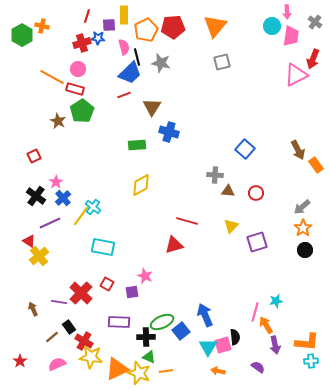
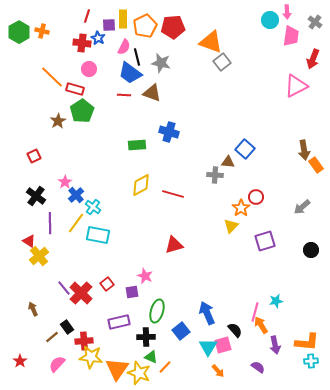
yellow rectangle at (124, 15): moved 1 px left, 4 px down
orange cross at (42, 26): moved 5 px down
orange triangle at (215, 26): moved 4 px left, 16 px down; rotated 50 degrees counterclockwise
cyan circle at (272, 26): moved 2 px left, 6 px up
orange pentagon at (146, 30): moved 1 px left, 4 px up
green hexagon at (22, 35): moved 3 px left, 3 px up
blue star at (98, 38): rotated 24 degrees clockwise
red cross at (82, 43): rotated 24 degrees clockwise
pink semicircle at (124, 47): rotated 42 degrees clockwise
gray square at (222, 62): rotated 24 degrees counterclockwise
pink circle at (78, 69): moved 11 px right
blue trapezoid at (130, 73): rotated 80 degrees clockwise
pink triangle at (296, 75): moved 11 px down
orange line at (52, 77): rotated 15 degrees clockwise
red line at (124, 95): rotated 24 degrees clockwise
brown triangle at (152, 107): moved 14 px up; rotated 42 degrees counterclockwise
brown star at (58, 121): rotated 14 degrees clockwise
brown arrow at (298, 150): moved 6 px right; rotated 18 degrees clockwise
pink star at (56, 182): moved 9 px right
brown triangle at (228, 191): moved 29 px up
red circle at (256, 193): moved 4 px down
blue cross at (63, 198): moved 13 px right, 3 px up
yellow line at (81, 216): moved 5 px left, 7 px down
red line at (187, 221): moved 14 px left, 27 px up
purple line at (50, 223): rotated 65 degrees counterclockwise
orange star at (303, 228): moved 62 px left, 20 px up
purple square at (257, 242): moved 8 px right, 1 px up
cyan rectangle at (103, 247): moved 5 px left, 12 px up
black circle at (305, 250): moved 6 px right
red square at (107, 284): rotated 24 degrees clockwise
purple line at (59, 302): moved 5 px right, 14 px up; rotated 42 degrees clockwise
blue arrow at (205, 315): moved 2 px right, 2 px up
purple rectangle at (119, 322): rotated 15 degrees counterclockwise
green ellipse at (162, 322): moved 5 px left, 11 px up; rotated 50 degrees counterclockwise
orange arrow at (266, 325): moved 5 px left
black rectangle at (69, 327): moved 2 px left
black semicircle at (235, 337): moved 7 px up; rotated 35 degrees counterclockwise
red cross at (84, 341): rotated 36 degrees counterclockwise
green triangle at (149, 357): moved 2 px right
pink semicircle at (57, 364): rotated 24 degrees counterclockwise
orange triangle at (117, 369): rotated 30 degrees counterclockwise
orange line at (166, 371): moved 1 px left, 4 px up; rotated 40 degrees counterclockwise
orange arrow at (218, 371): rotated 144 degrees counterclockwise
